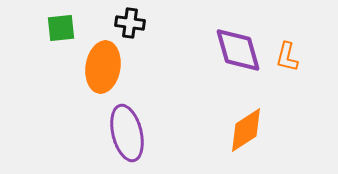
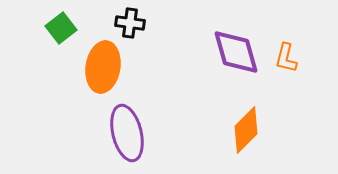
green square: rotated 32 degrees counterclockwise
purple diamond: moved 2 px left, 2 px down
orange L-shape: moved 1 px left, 1 px down
orange diamond: rotated 12 degrees counterclockwise
